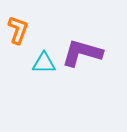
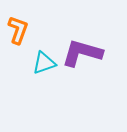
cyan triangle: rotated 20 degrees counterclockwise
